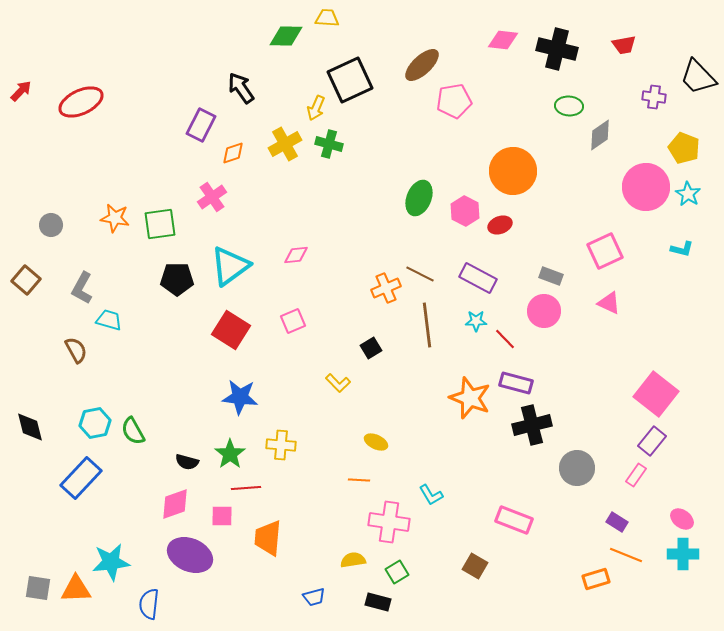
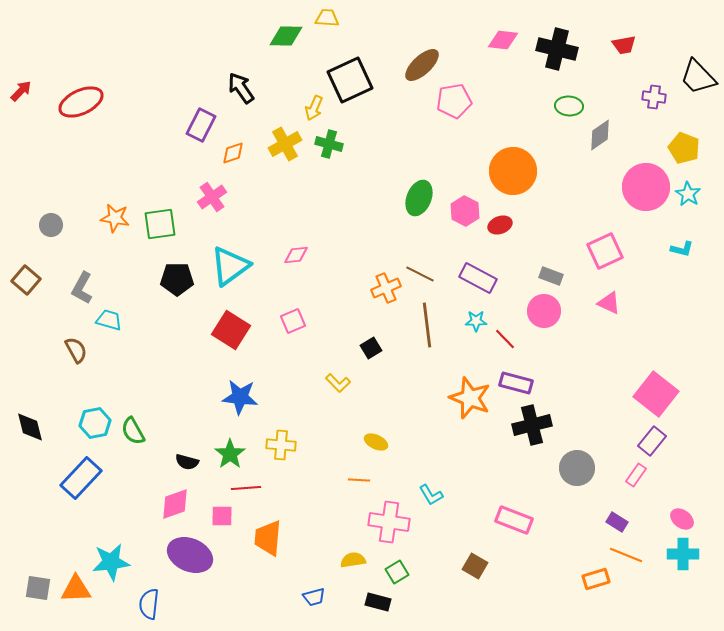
yellow arrow at (316, 108): moved 2 px left
